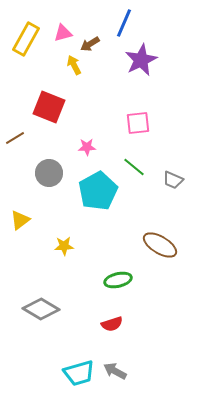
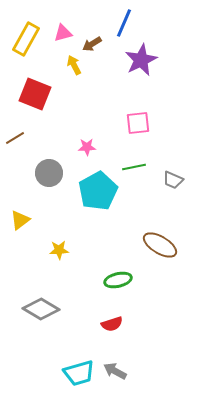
brown arrow: moved 2 px right
red square: moved 14 px left, 13 px up
green line: rotated 50 degrees counterclockwise
yellow star: moved 5 px left, 4 px down
